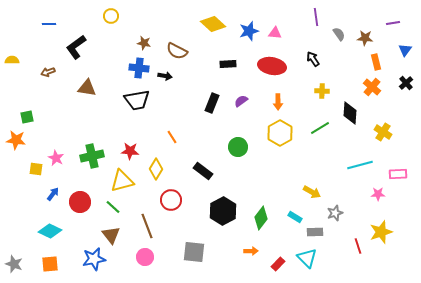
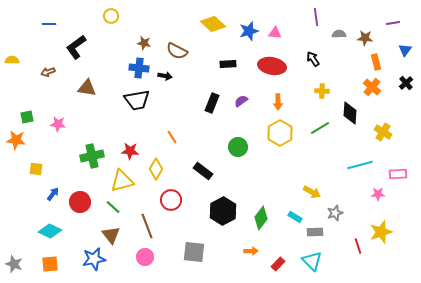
gray semicircle at (339, 34): rotated 56 degrees counterclockwise
pink star at (56, 158): moved 2 px right, 34 px up; rotated 21 degrees counterclockwise
cyan triangle at (307, 258): moved 5 px right, 3 px down
